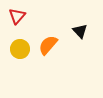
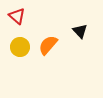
red triangle: rotated 30 degrees counterclockwise
yellow circle: moved 2 px up
